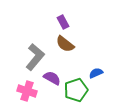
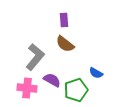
purple rectangle: moved 1 px right, 2 px up; rotated 24 degrees clockwise
blue semicircle: rotated 128 degrees counterclockwise
purple semicircle: moved 2 px down
pink cross: moved 3 px up; rotated 12 degrees counterclockwise
